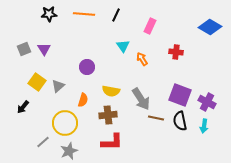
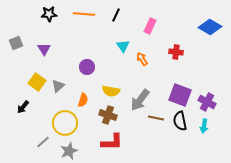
gray square: moved 8 px left, 6 px up
gray arrow: moved 1 px left, 1 px down; rotated 70 degrees clockwise
brown cross: rotated 24 degrees clockwise
